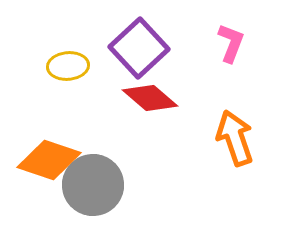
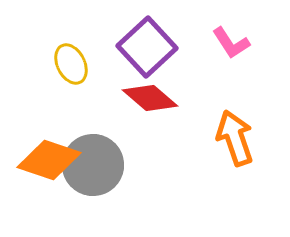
pink L-shape: rotated 126 degrees clockwise
purple square: moved 8 px right, 1 px up
yellow ellipse: moved 3 px right, 2 px up; rotated 69 degrees clockwise
gray circle: moved 20 px up
